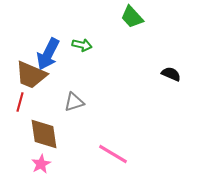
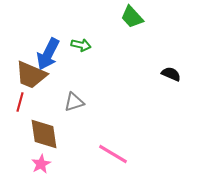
green arrow: moved 1 px left
